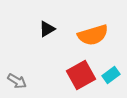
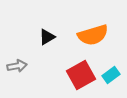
black triangle: moved 8 px down
gray arrow: moved 15 px up; rotated 42 degrees counterclockwise
